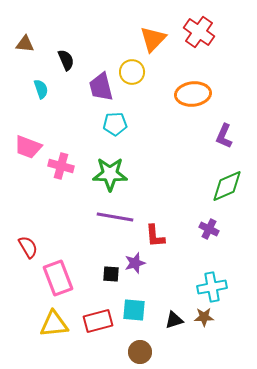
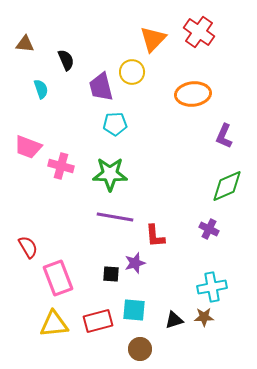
brown circle: moved 3 px up
